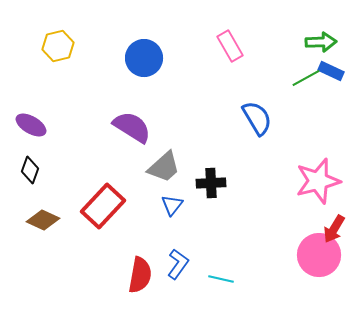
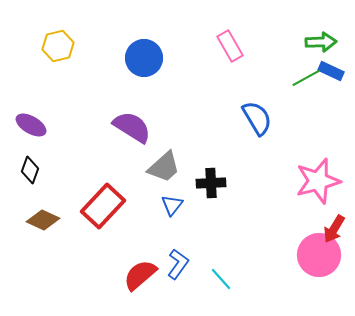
red semicircle: rotated 141 degrees counterclockwise
cyan line: rotated 35 degrees clockwise
